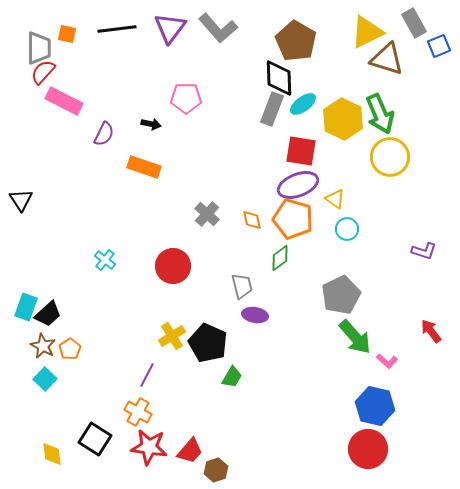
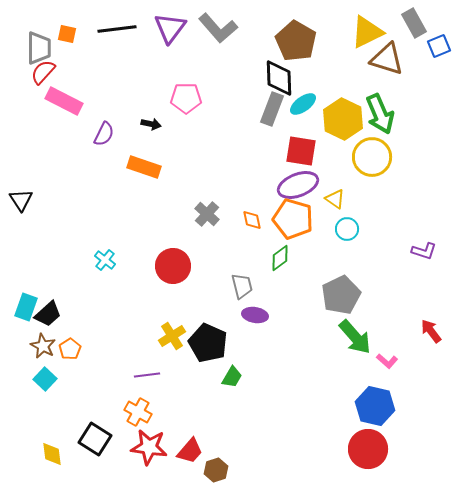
yellow circle at (390, 157): moved 18 px left
purple line at (147, 375): rotated 55 degrees clockwise
